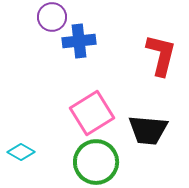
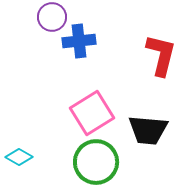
cyan diamond: moved 2 px left, 5 px down
